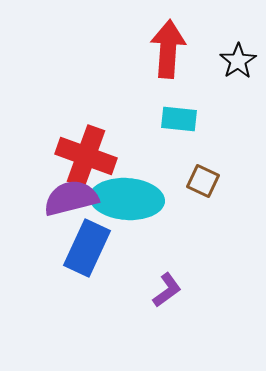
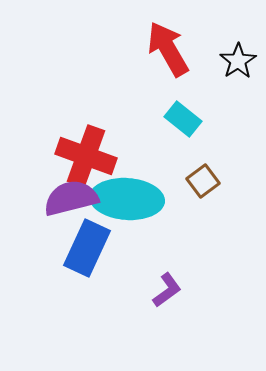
red arrow: rotated 34 degrees counterclockwise
cyan rectangle: moved 4 px right; rotated 33 degrees clockwise
brown square: rotated 28 degrees clockwise
